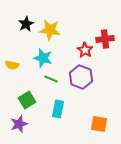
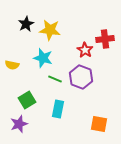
green line: moved 4 px right
